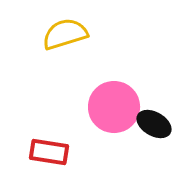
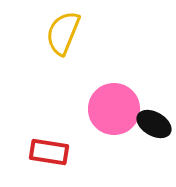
yellow semicircle: moved 2 px left, 1 px up; rotated 51 degrees counterclockwise
pink circle: moved 2 px down
